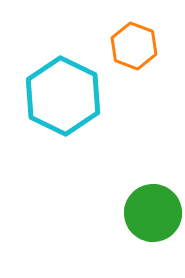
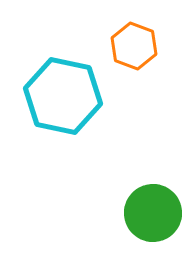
cyan hexagon: rotated 14 degrees counterclockwise
